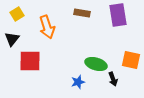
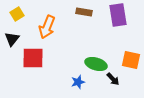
brown rectangle: moved 2 px right, 1 px up
orange arrow: rotated 40 degrees clockwise
red square: moved 3 px right, 3 px up
black arrow: rotated 24 degrees counterclockwise
